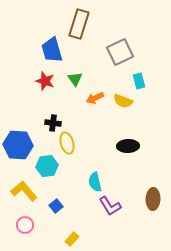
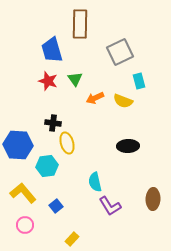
brown rectangle: moved 1 px right; rotated 16 degrees counterclockwise
red star: moved 3 px right
yellow L-shape: moved 1 px left, 2 px down
